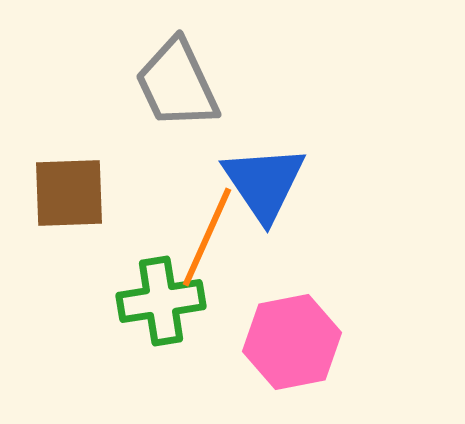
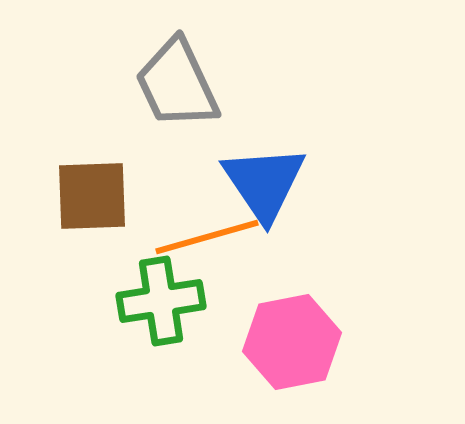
brown square: moved 23 px right, 3 px down
orange line: rotated 50 degrees clockwise
